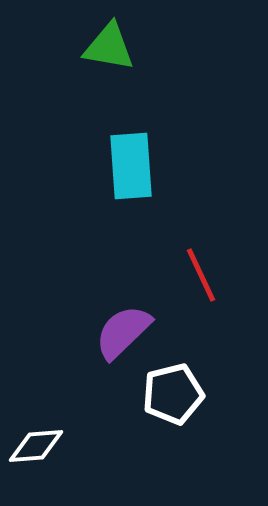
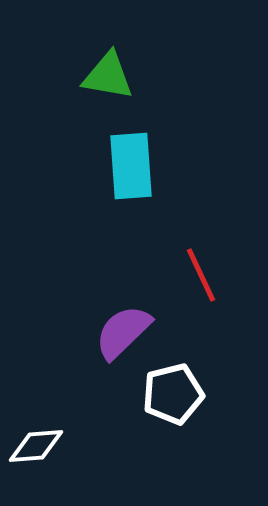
green triangle: moved 1 px left, 29 px down
